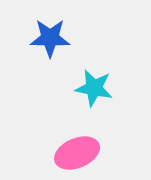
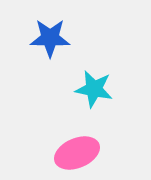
cyan star: moved 1 px down
